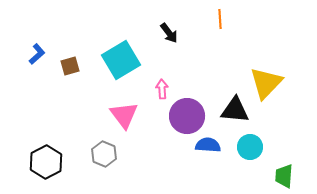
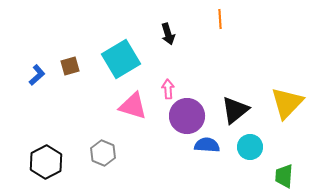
black arrow: moved 1 px left, 1 px down; rotated 20 degrees clockwise
blue L-shape: moved 21 px down
cyan square: moved 1 px up
yellow triangle: moved 21 px right, 20 px down
pink arrow: moved 6 px right
black triangle: rotated 44 degrees counterclockwise
pink triangle: moved 9 px right, 9 px up; rotated 36 degrees counterclockwise
blue semicircle: moved 1 px left
gray hexagon: moved 1 px left, 1 px up
